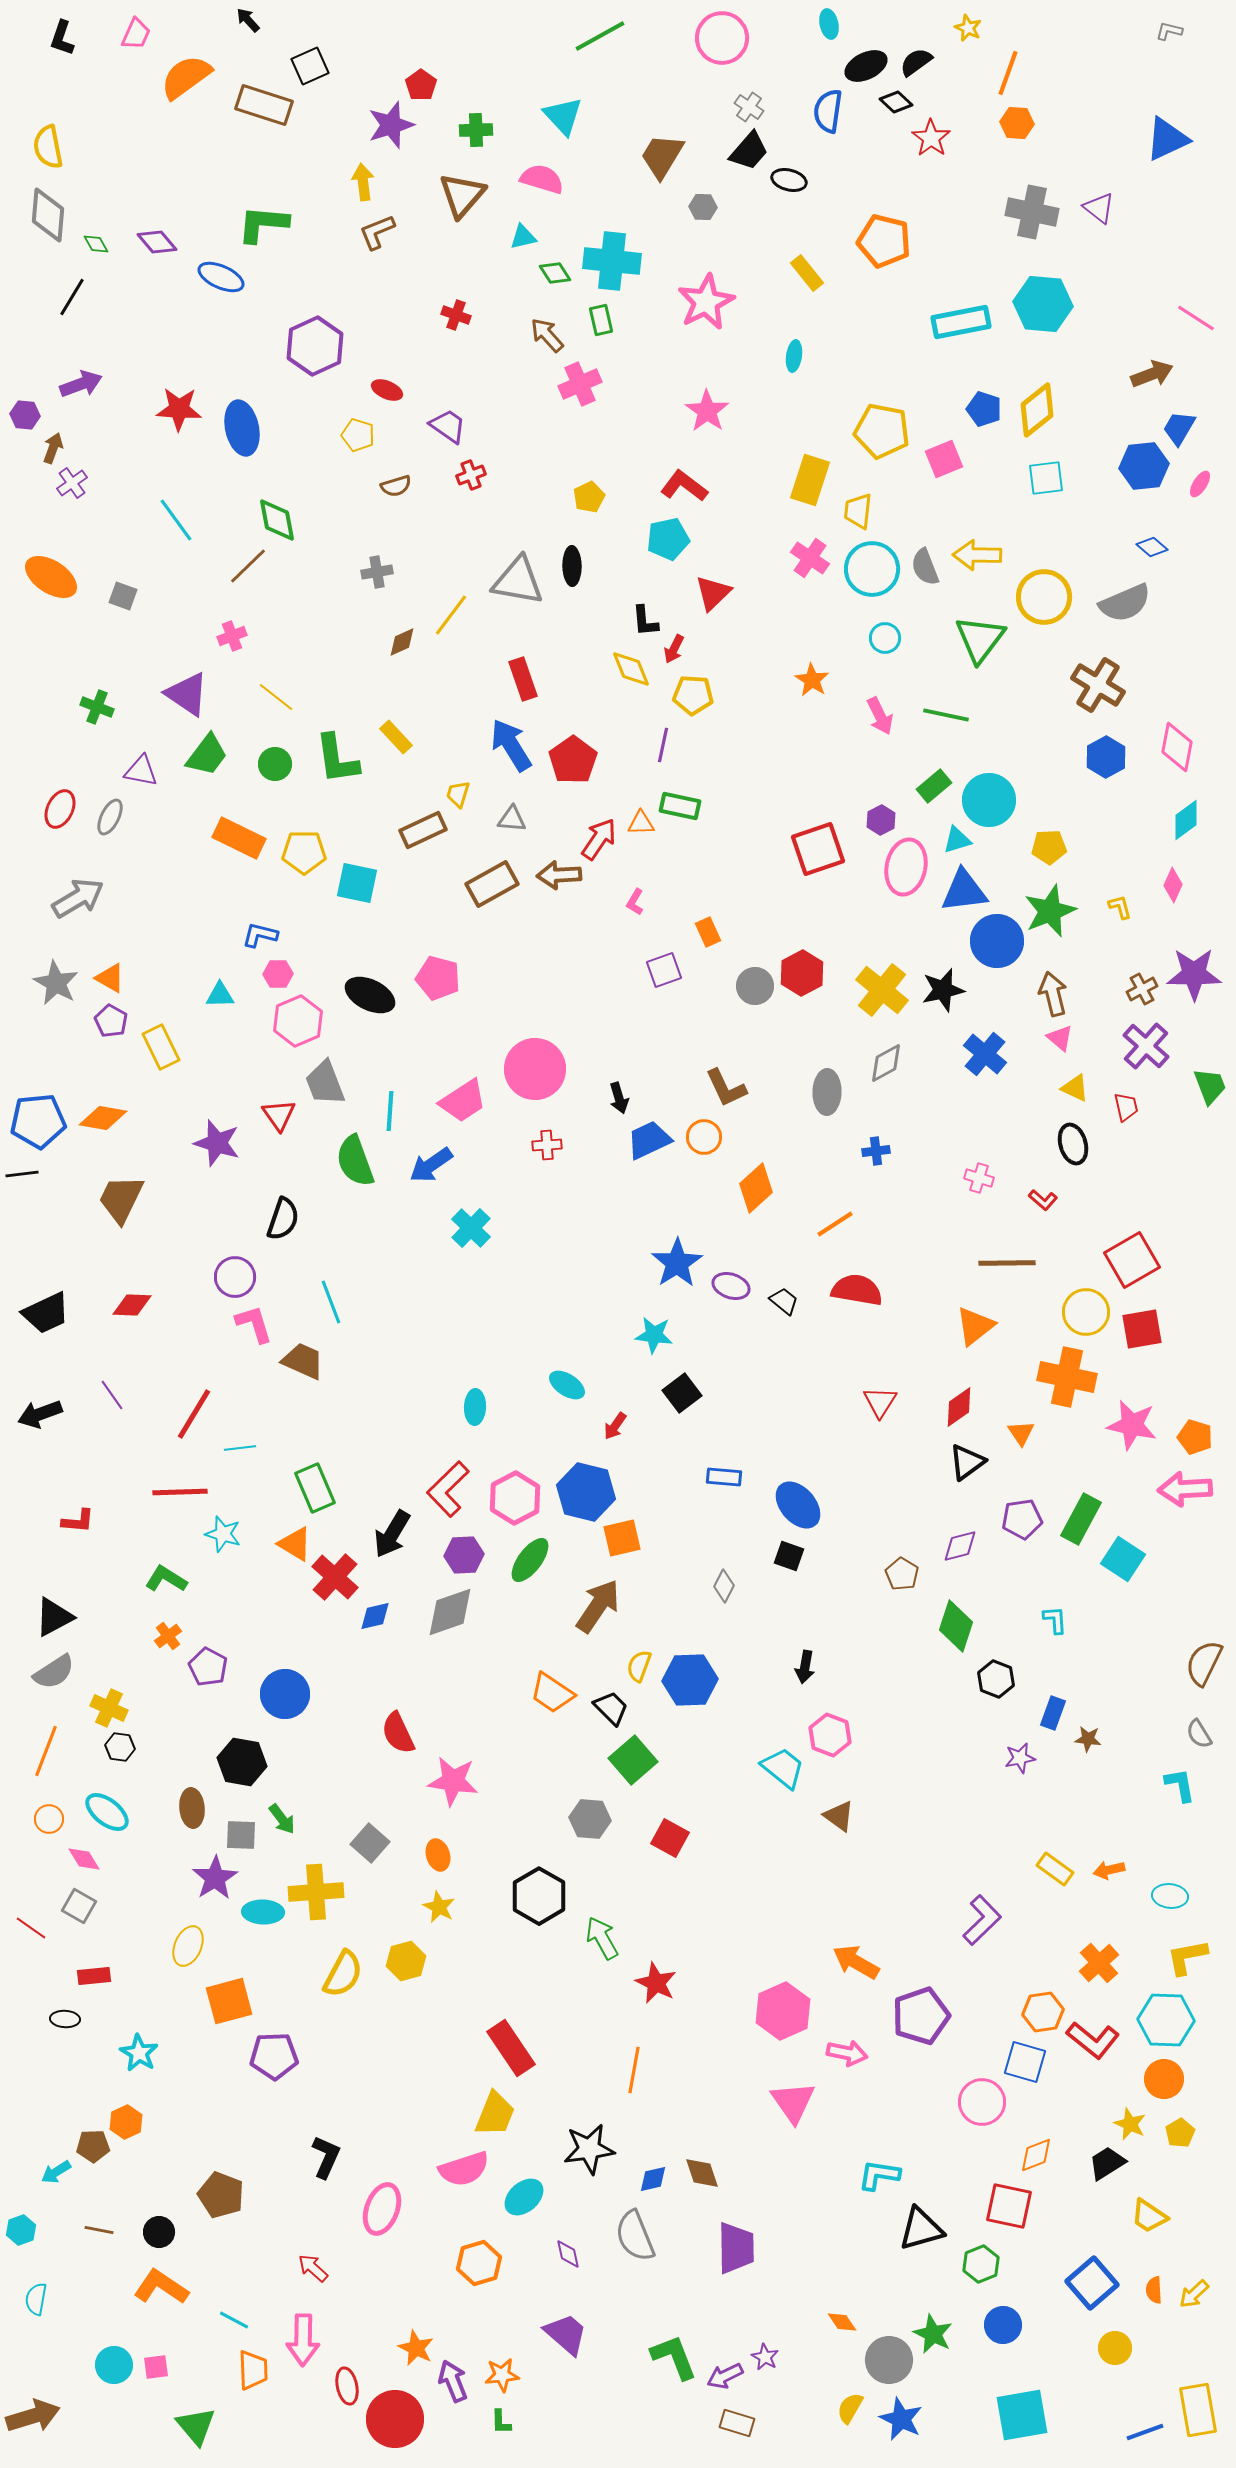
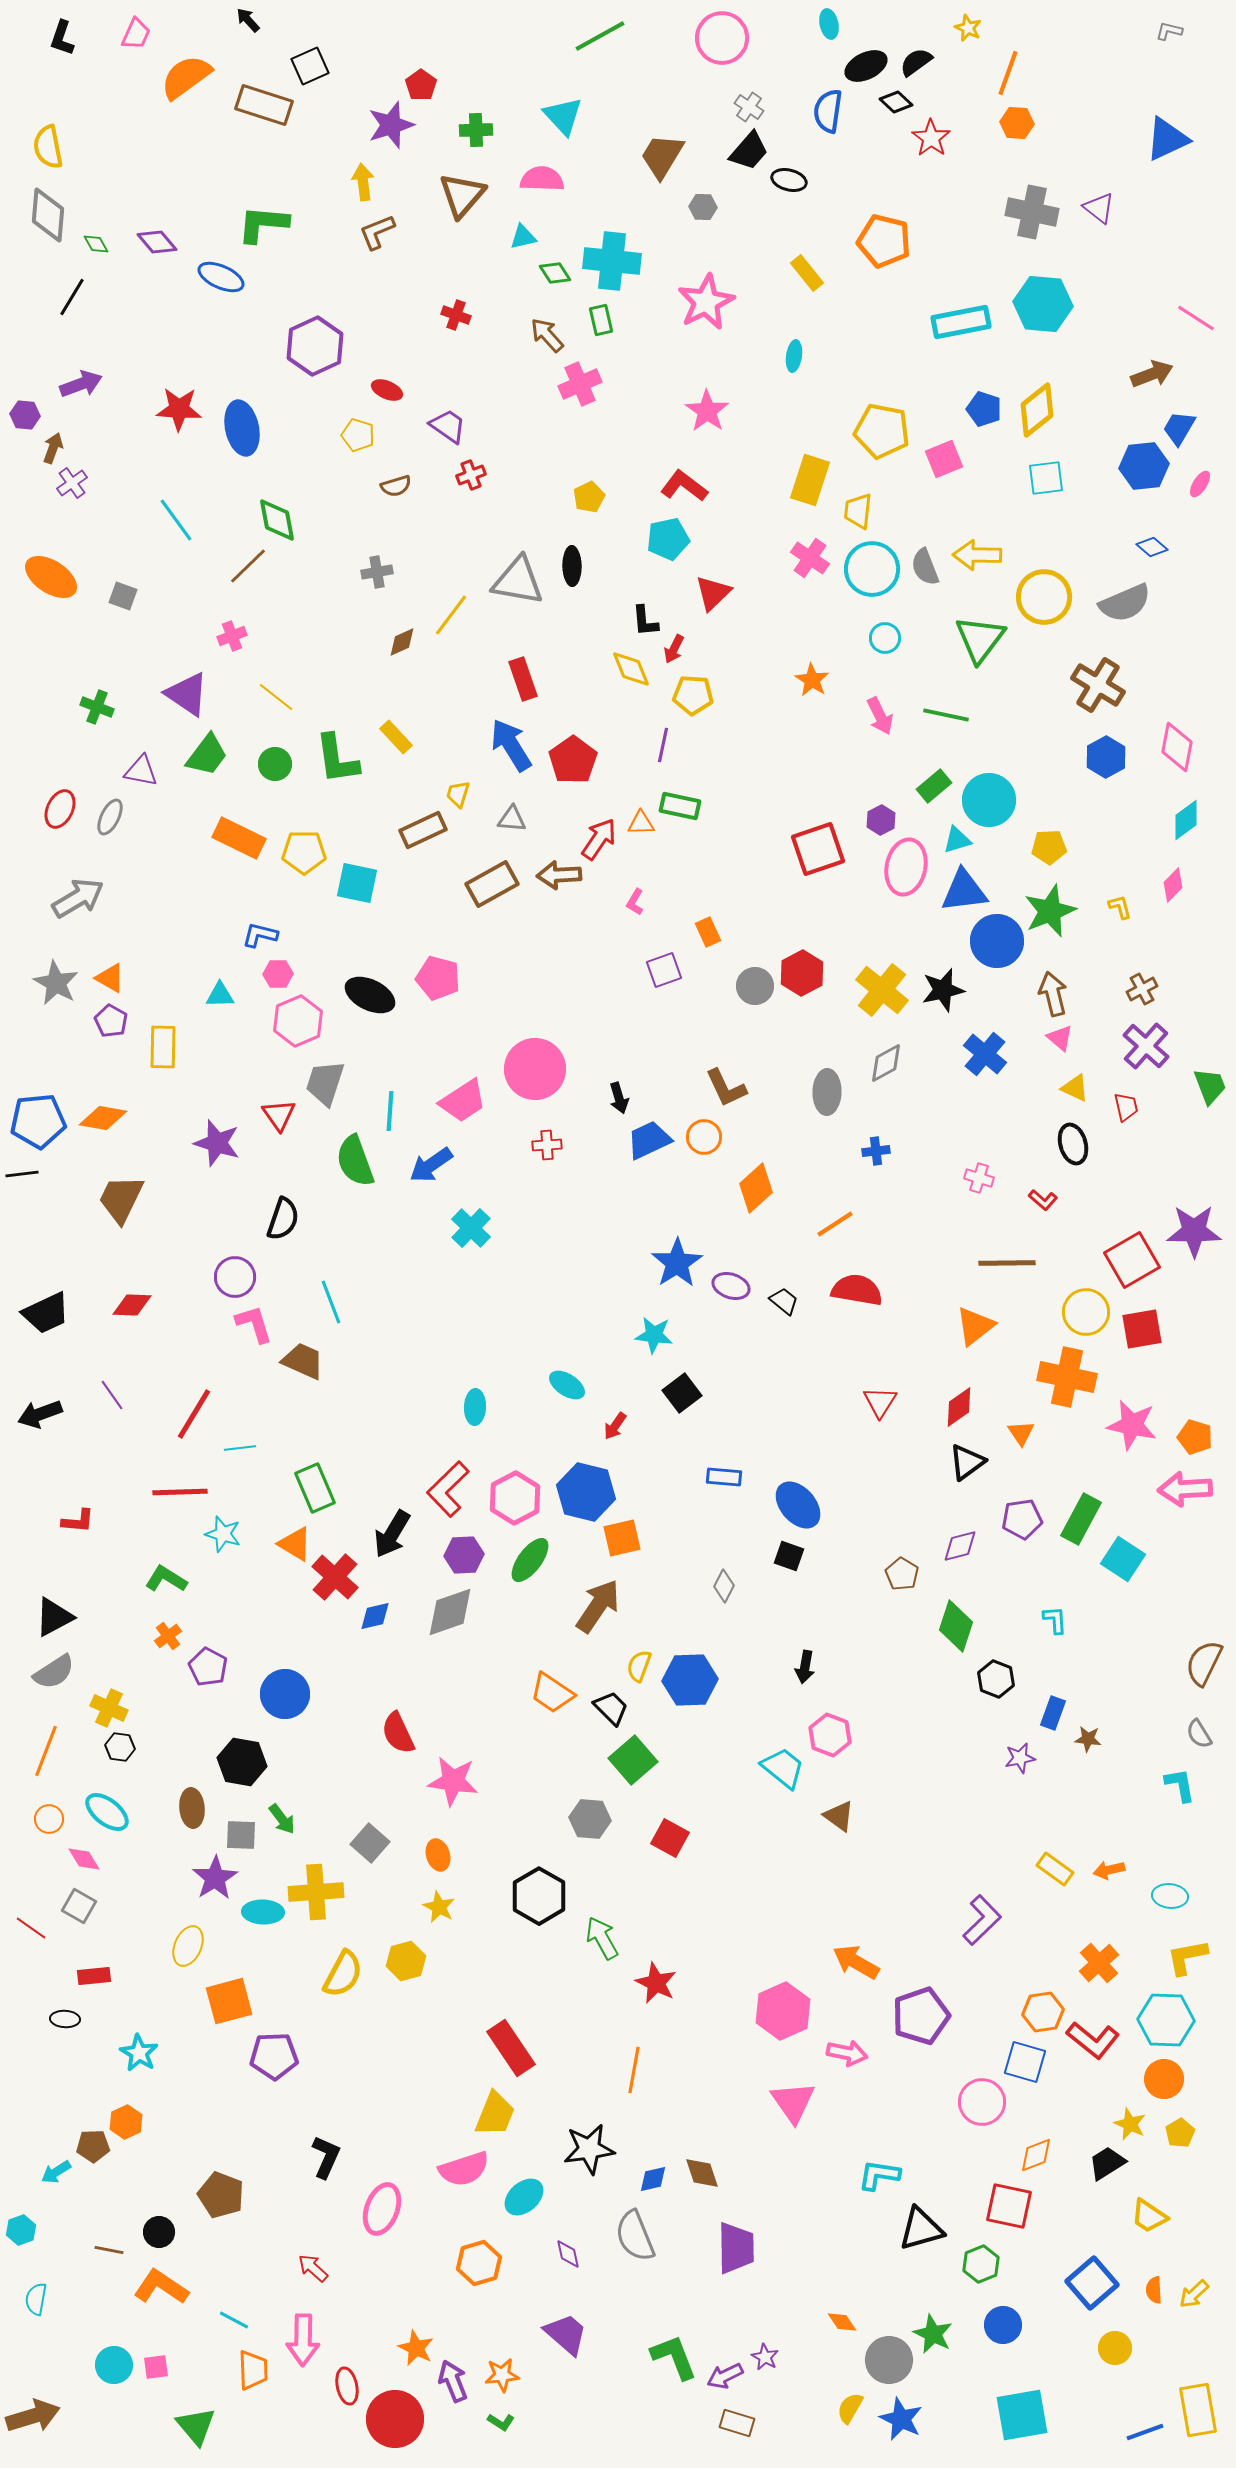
pink semicircle at (542, 179): rotated 15 degrees counterclockwise
pink diamond at (1173, 885): rotated 20 degrees clockwise
purple star at (1194, 974): moved 257 px down
yellow rectangle at (161, 1047): moved 2 px right; rotated 27 degrees clockwise
gray trapezoid at (325, 1083): rotated 39 degrees clockwise
brown line at (99, 2230): moved 10 px right, 20 px down
green L-shape at (501, 2422): rotated 56 degrees counterclockwise
